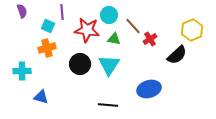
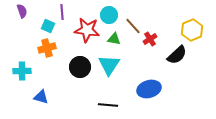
black circle: moved 3 px down
